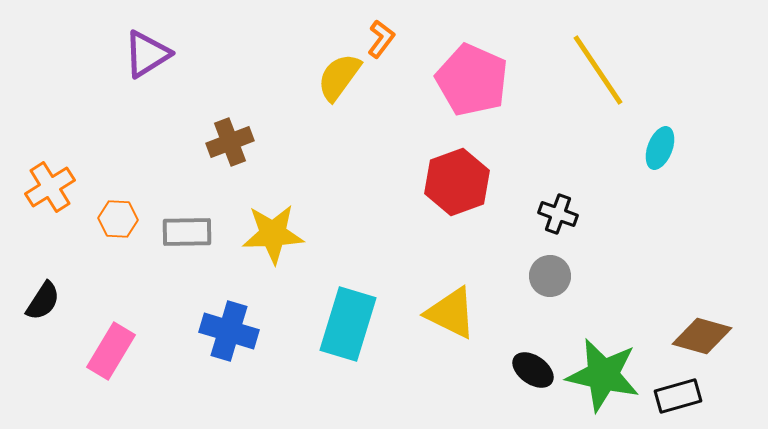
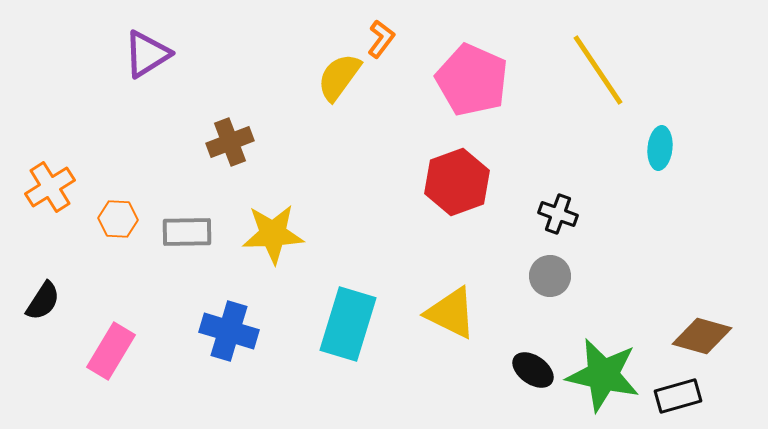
cyan ellipse: rotated 15 degrees counterclockwise
